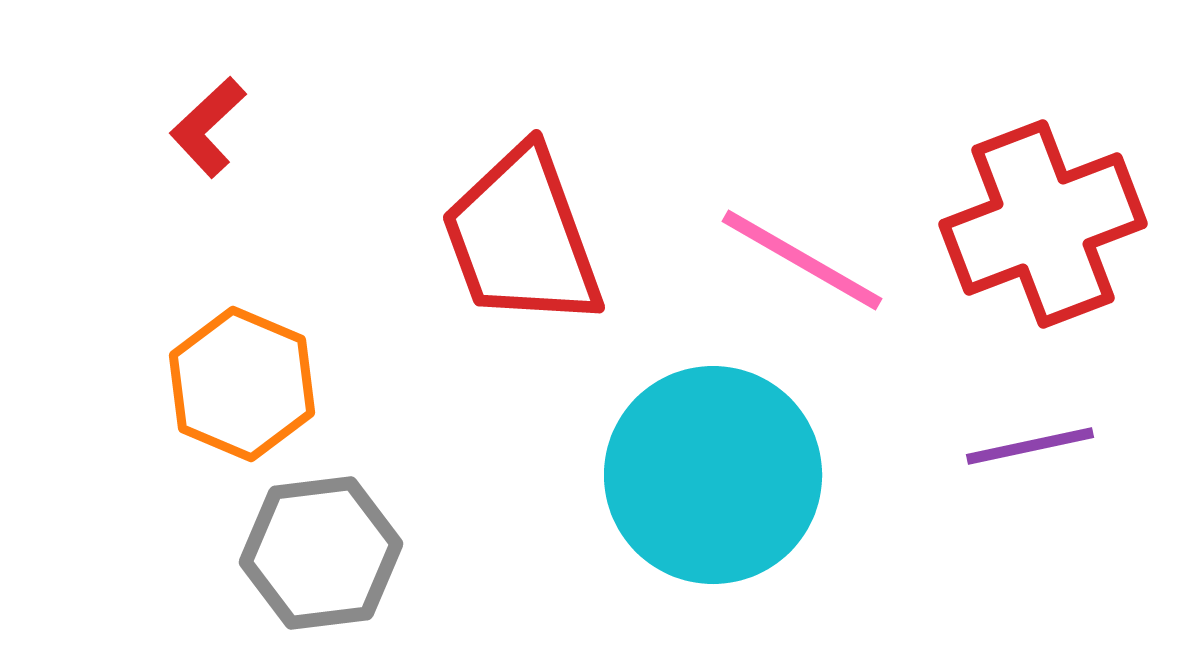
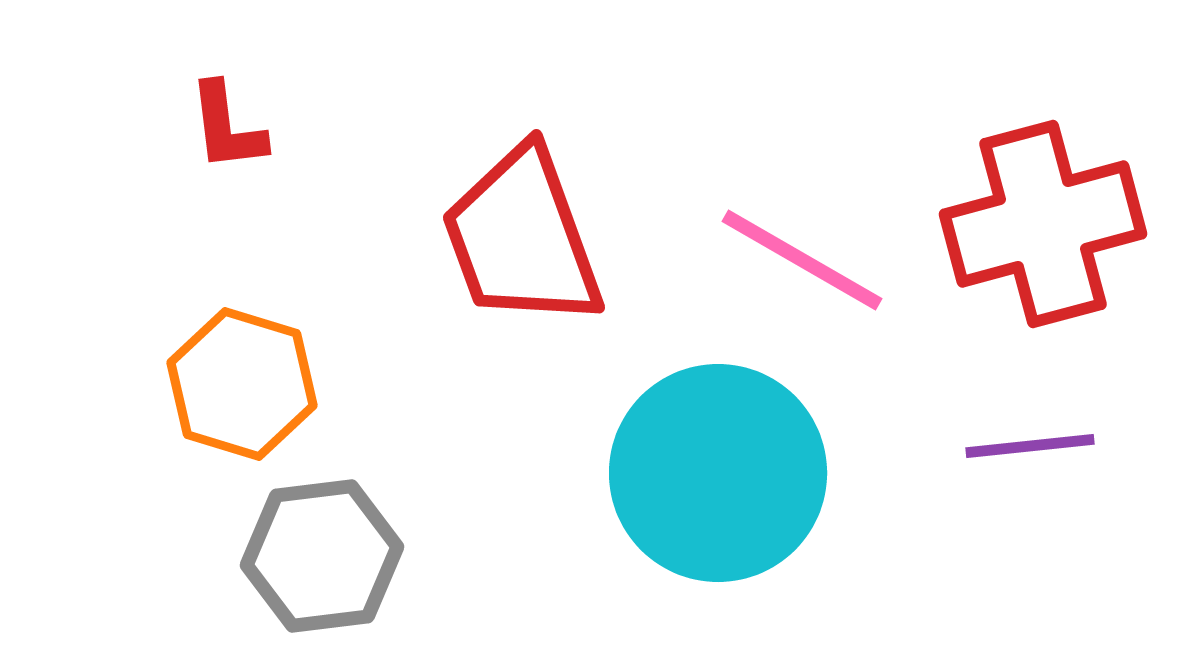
red L-shape: moved 19 px right; rotated 54 degrees counterclockwise
red cross: rotated 6 degrees clockwise
orange hexagon: rotated 6 degrees counterclockwise
purple line: rotated 6 degrees clockwise
cyan circle: moved 5 px right, 2 px up
gray hexagon: moved 1 px right, 3 px down
